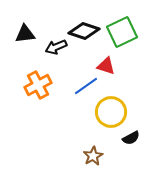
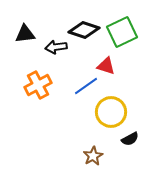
black diamond: moved 1 px up
black arrow: rotated 15 degrees clockwise
black semicircle: moved 1 px left, 1 px down
